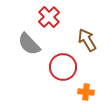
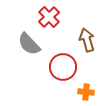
brown arrow: rotated 15 degrees clockwise
